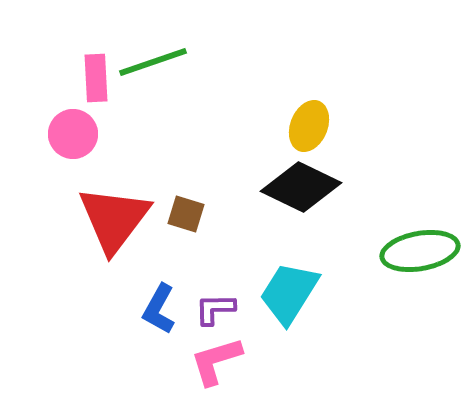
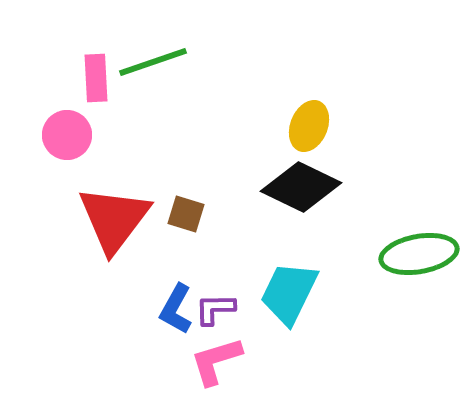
pink circle: moved 6 px left, 1 px down
green ellipse: moved 1 px left, 3 px down
cyan trapezoid: rotated 6 degrees counterclockwise
blue L-shape: moved 17 px right
